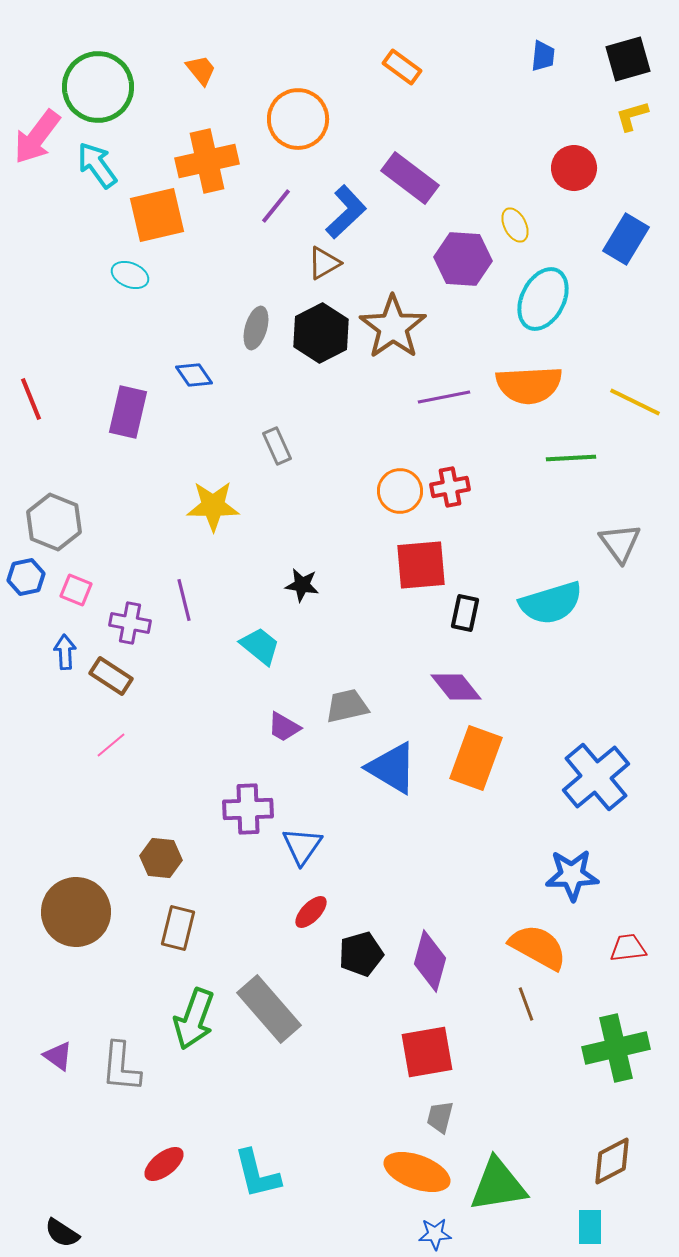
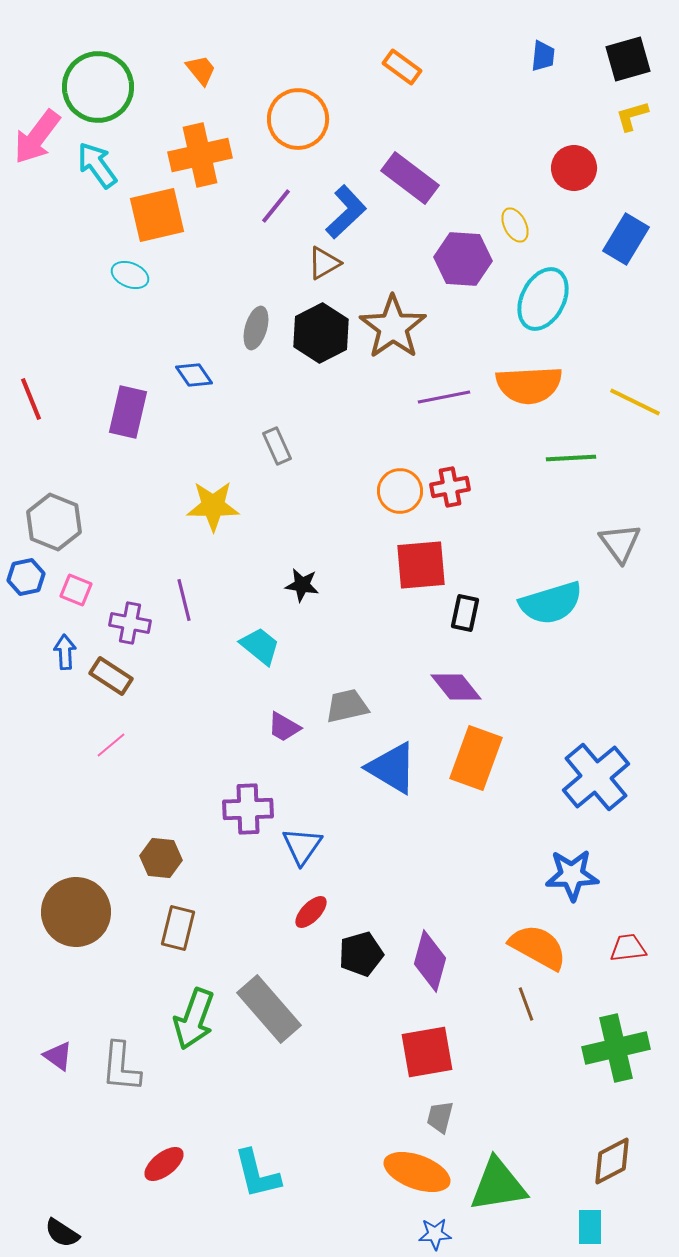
orange cross at (207, 161): moved 7 px left, 6 px up
